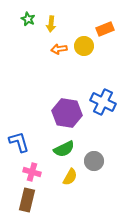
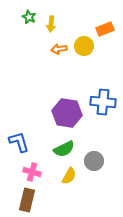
green star: moved 1 px right, 2 px up
blue cross: rotated 20 degrees counterclockwise
yellow semicircle: moved 1 px left, 1 px up
